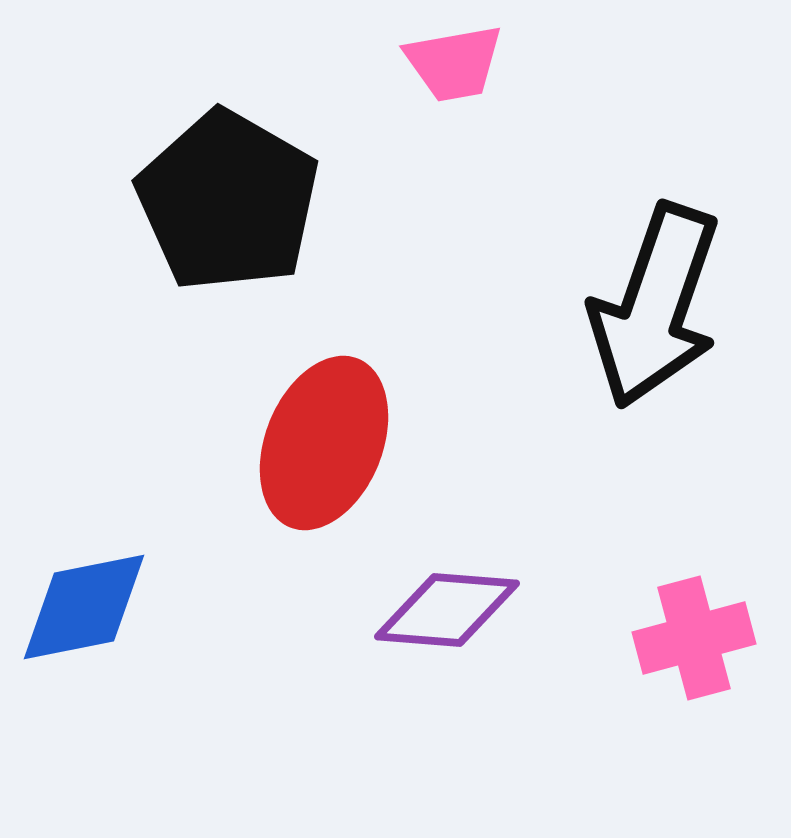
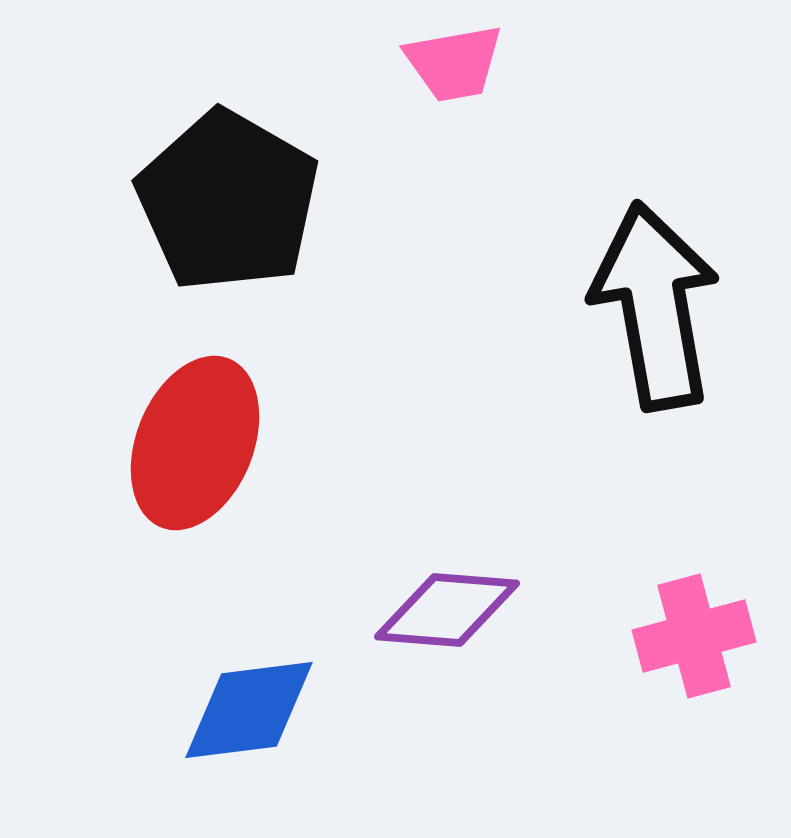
black arrow: rotated 151 degrees clockwise
red ellipse: moved 129 px left
blue diamond: moved 165 px right, 103 px down; rotated 4 degrees clockwise
pink cross: moved 2 px up
